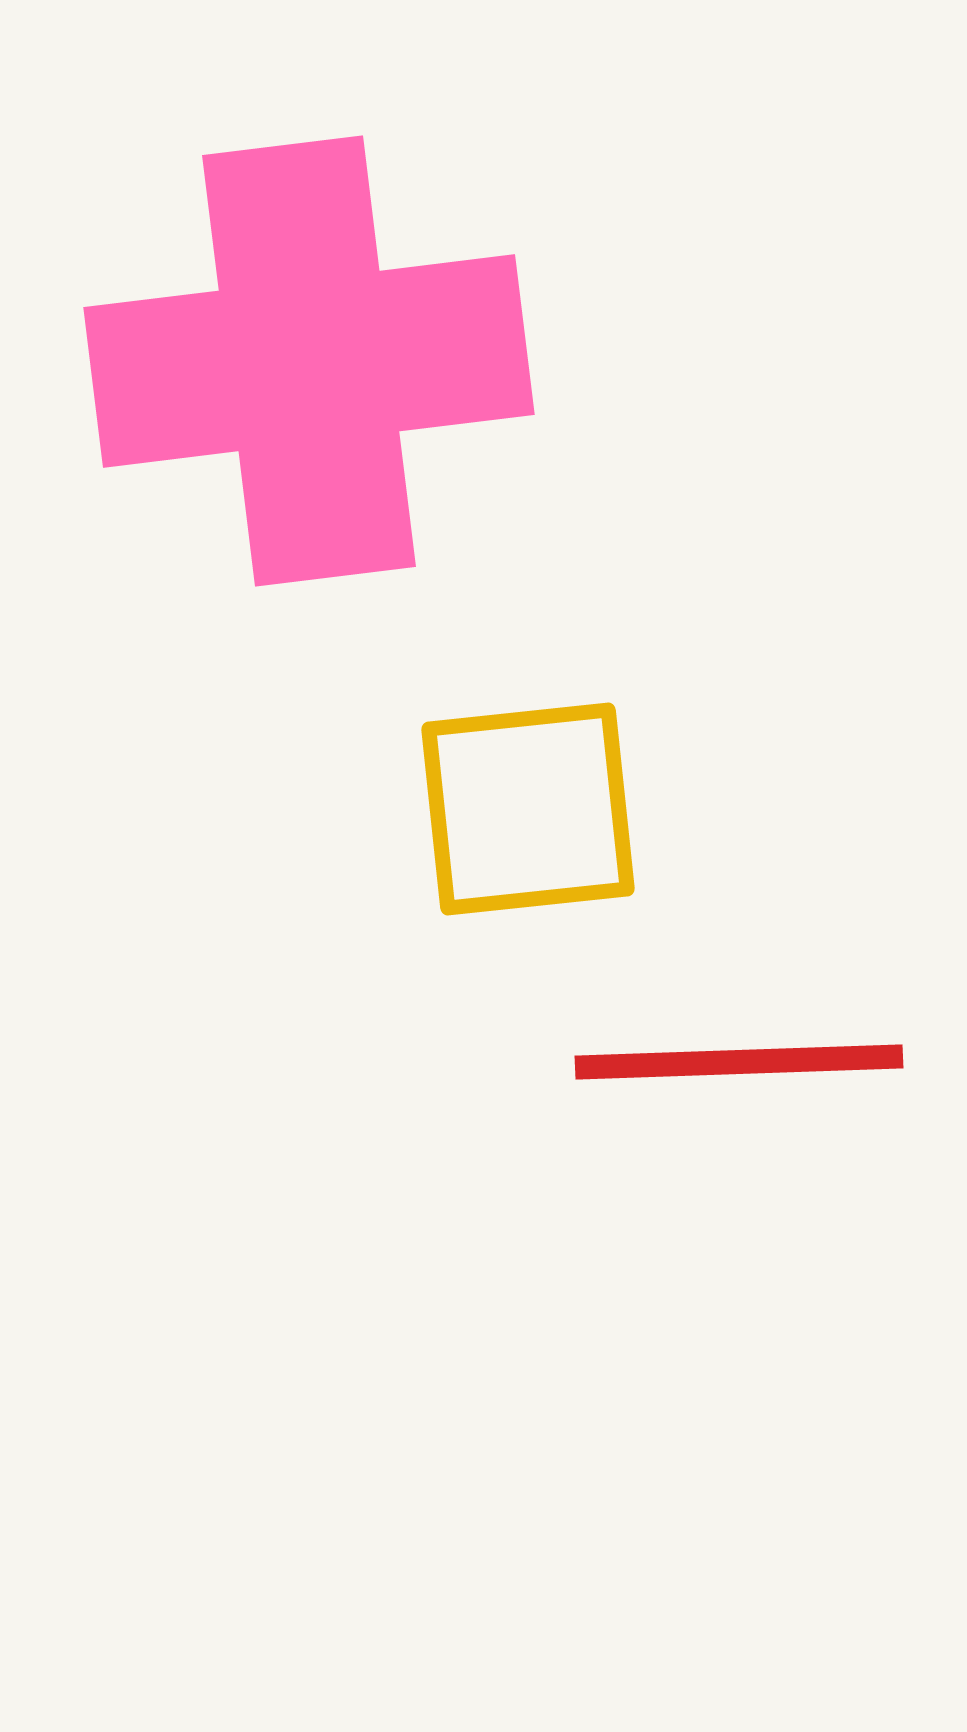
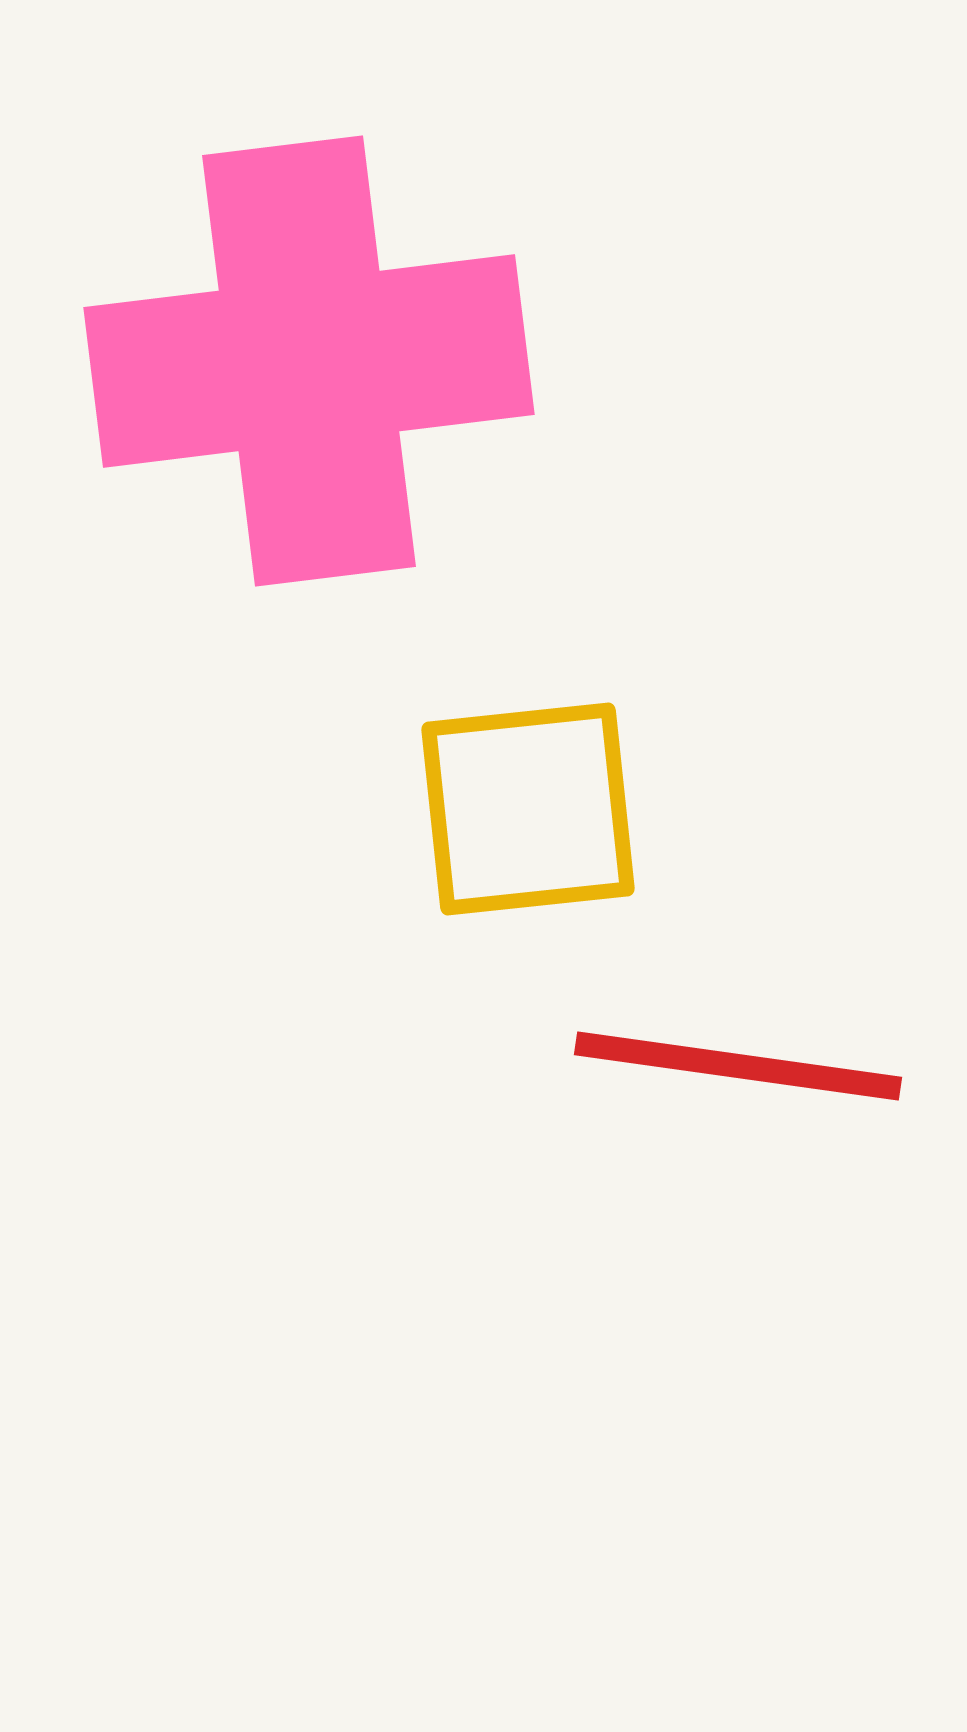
red line: moved 1 px left, 4 px down; rotated 10 degrees clockwise
